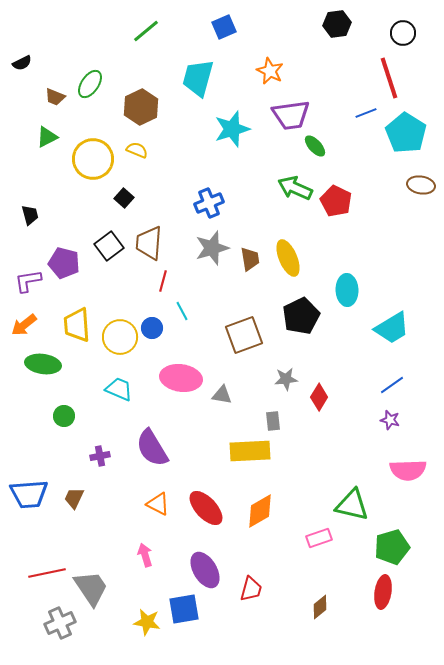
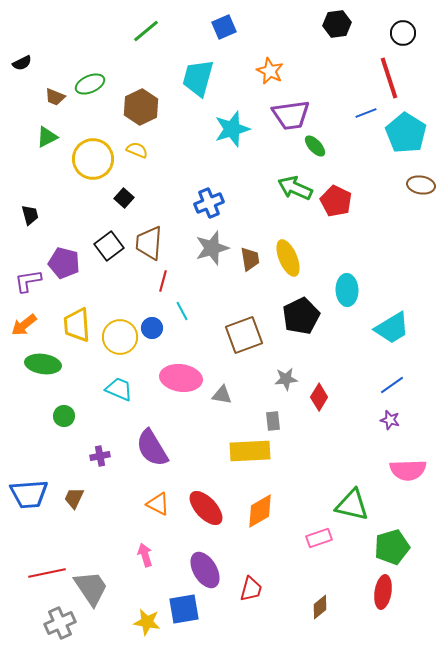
green ellipse at (90, 84): rotated 32 degrees clockwise
